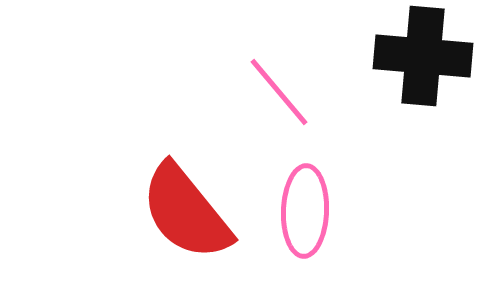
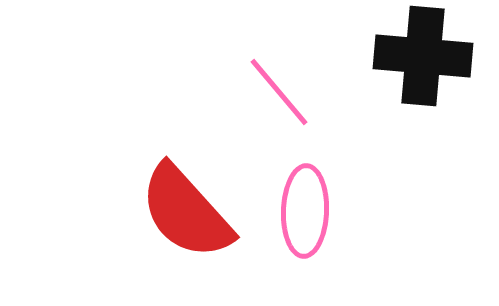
red semicircle: rotated 3 degrees counterclockwise
